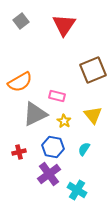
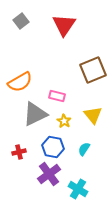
cyan cross: moved 1 px right, 1 px up
